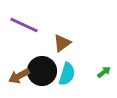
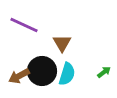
brown triangle: rotated 24 degrees counterclockwise
